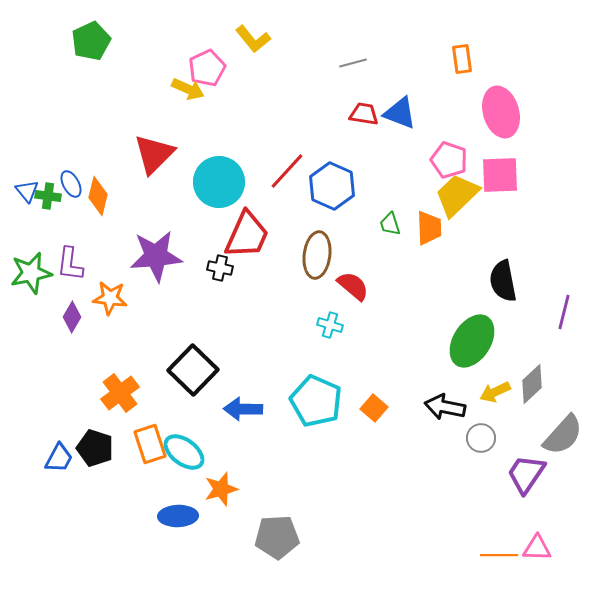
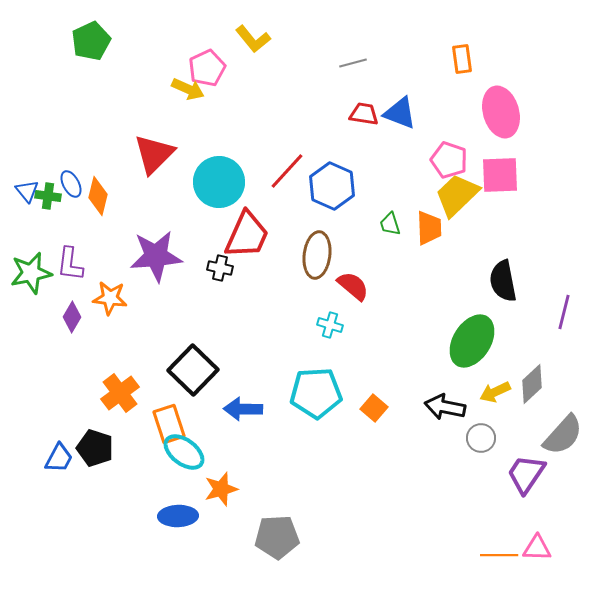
cyan pentagon at (316, 401): moved 8 px up; rotated 27 degrees counterclockwise
orange rectangle at (150, 444): moved 19 px right, 20 px up
